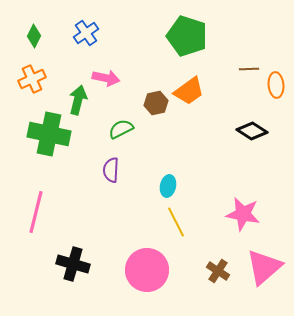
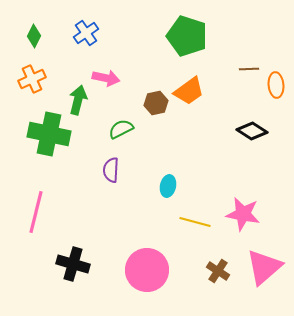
yellow line: moved 19 px right; rotated 48 degrees counterclockwise
